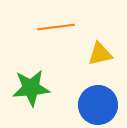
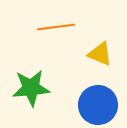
yellow triangle: rotated 36 degrees clockwise
